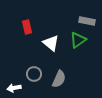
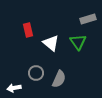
gray rectangle: moved 1 px right, 2 px up; rotated 28 degrees counterclockwise
red rectangle: moved 1 px right, 3 px down
green triangle: moved 2 px down; rotated 30 degrees counterclockwise
gray circle: moved 2 px right, 1 px up
